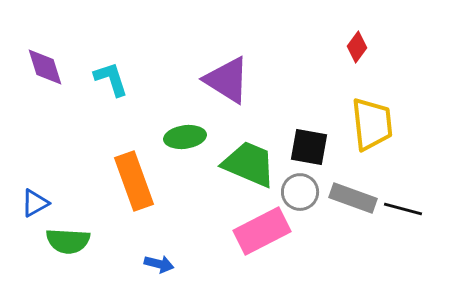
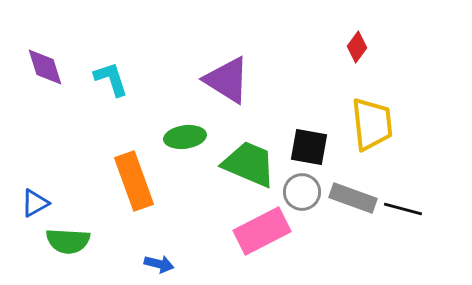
gray circle: moved 2 px right
